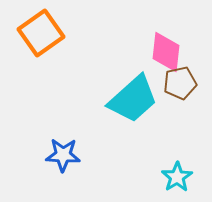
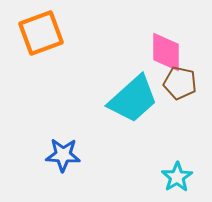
orange square: rotated 15 degrees clockwise
pink diamond: rotated 6 degrees counterclockwise
brown pentagon: rotated 24 degrees clockwise
